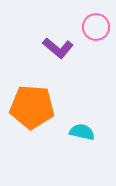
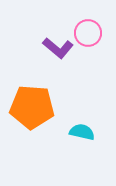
pink circle: moved 8 px left, 6 px down
